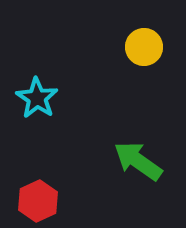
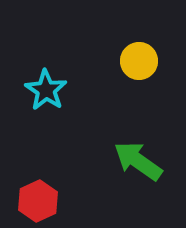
yellow circle: moved 5 px left, 14 px down
cyan star: moved 9 px right, 8 px up
